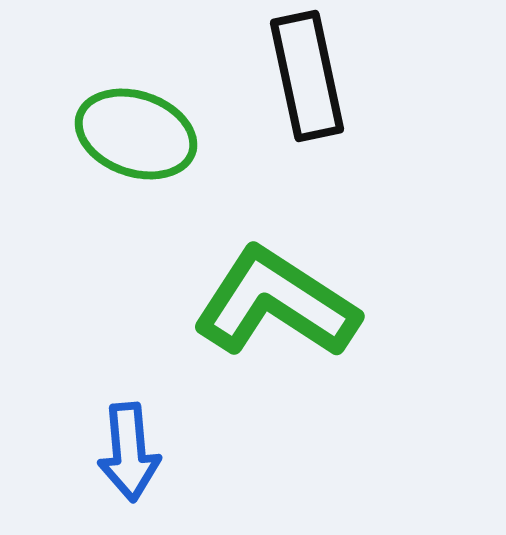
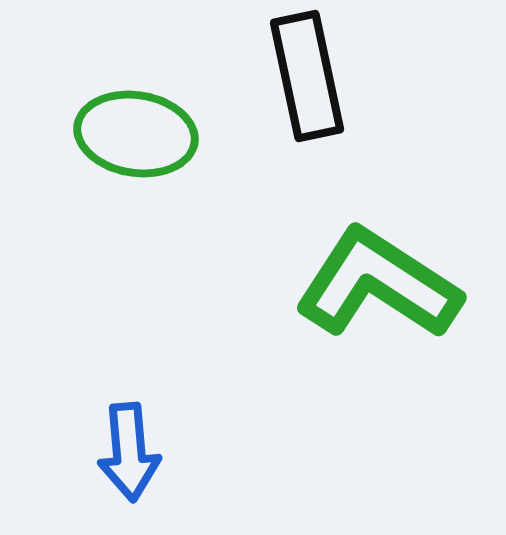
green ellipse: rotated 10 degrees counterclockwise
green L-shape: moved 102 px right, 19 px up
